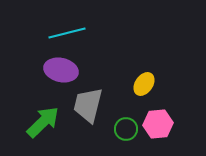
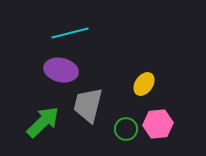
cyan line: moved 3 px right
